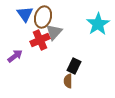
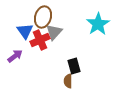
blue triangle: moved 17 px down
black rectangle: rotated 42 degrees counterclockwise
